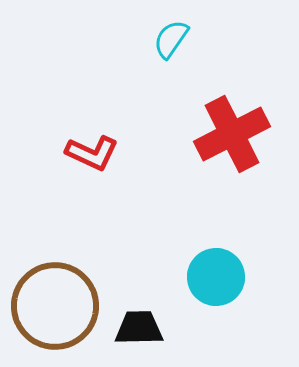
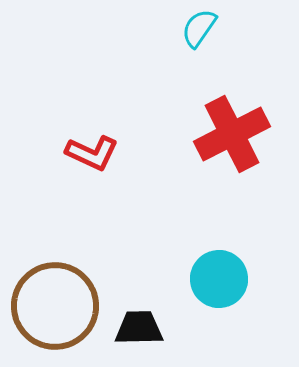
cyan semicircle: moved 28 px right, 11 px up
cyan circle: moved 3 px right, 2 px down
